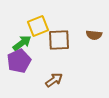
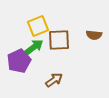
green arrow: moved 12 px right, 4 px down
